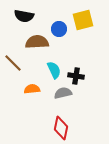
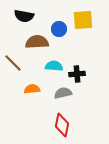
yellow square: rotated 10 degrees clockwise
cyan semicircle: moved 4 px up; rotated 60 degrees counterclockwise
black cross: moved 1 px right, 2 px up; rotated 14 degrees counterclockwise
red diamond: moved 1 px right, 3 px up
